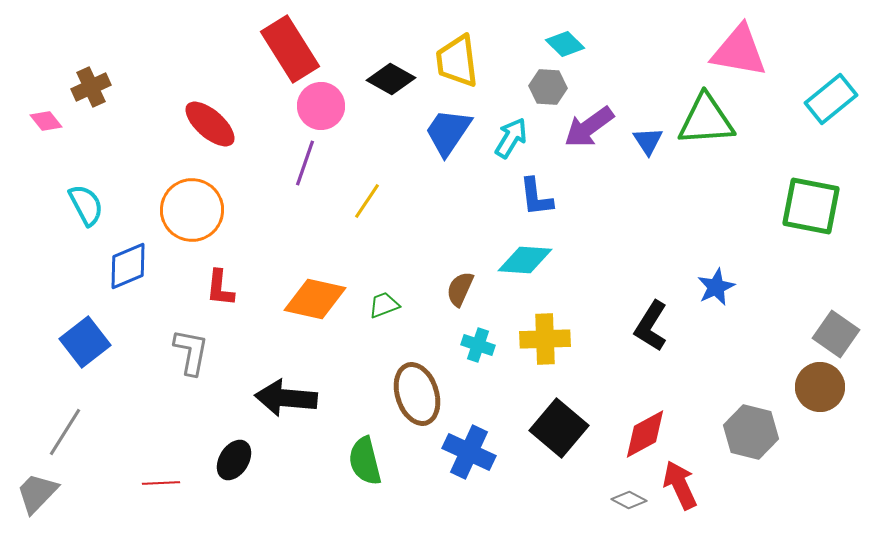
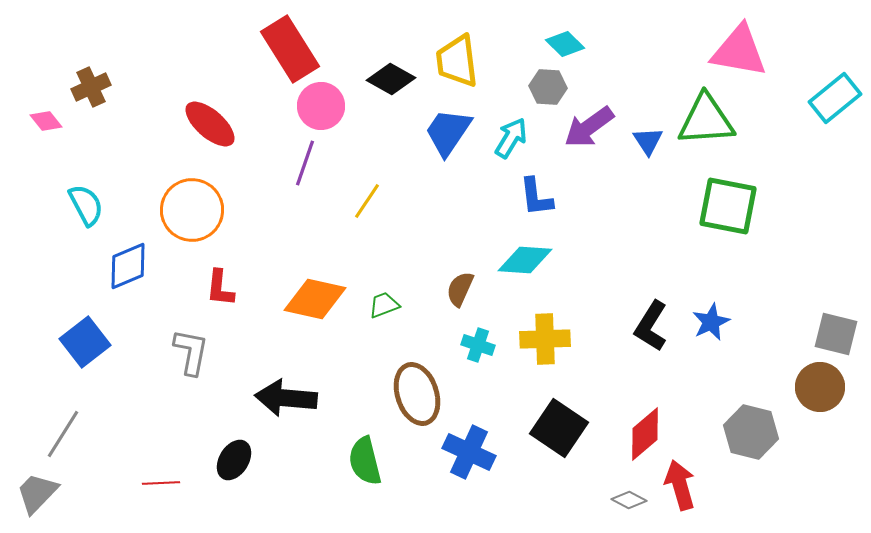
cyan rectangle at (831, 99): moved 4 px right, 1 px up
green square at (811, 206): moved 83 px left
blue star at (716, 287): moved 5 px left, 35 px down
gray square at (836, 334): rotated 21 degrees counterclockwise
black square at (559, 428): rotated 6 degrees counterclockwise
gray line at (65, 432): moved 2 px left, 2 px down
red diamond at (645, 434): rotated 12 degrees counterclockwise
red arrow at (680, 485): rotated 9 degrees clockwise
